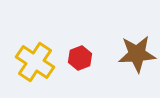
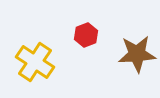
red hexagon: moved 6 px right, 23 px up
